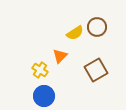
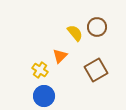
yellow semicircle: rotated 96 degrees counterclockwise
